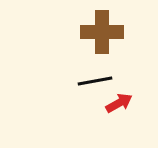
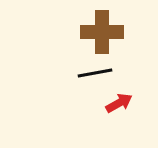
black line: moved 8 px up
